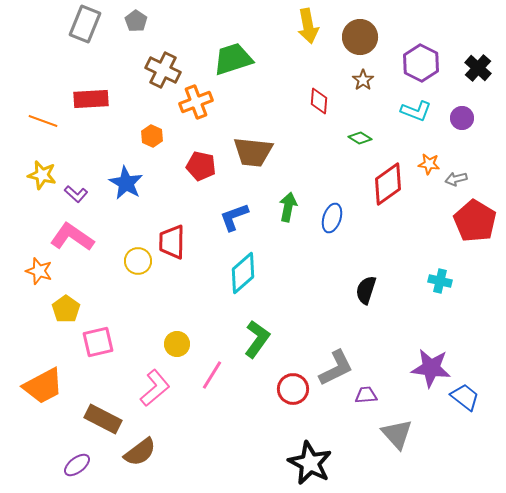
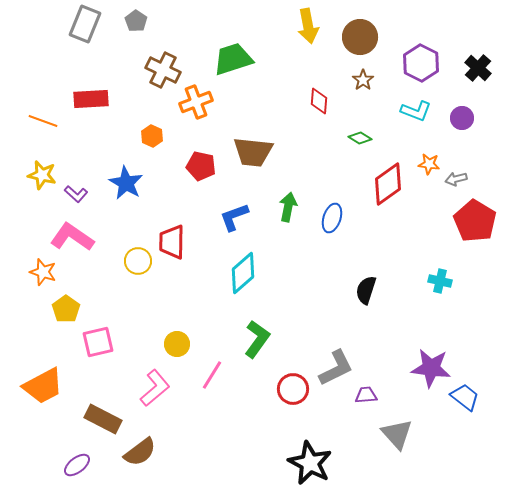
orange star at (39, 271): moved 4 px right, 1 px down
